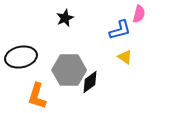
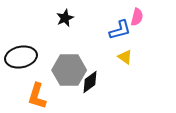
pink semicircle: moved 2 px left, 3 px down
